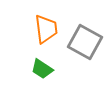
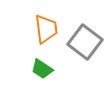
gray square: rotated 8 degrees clockwise
